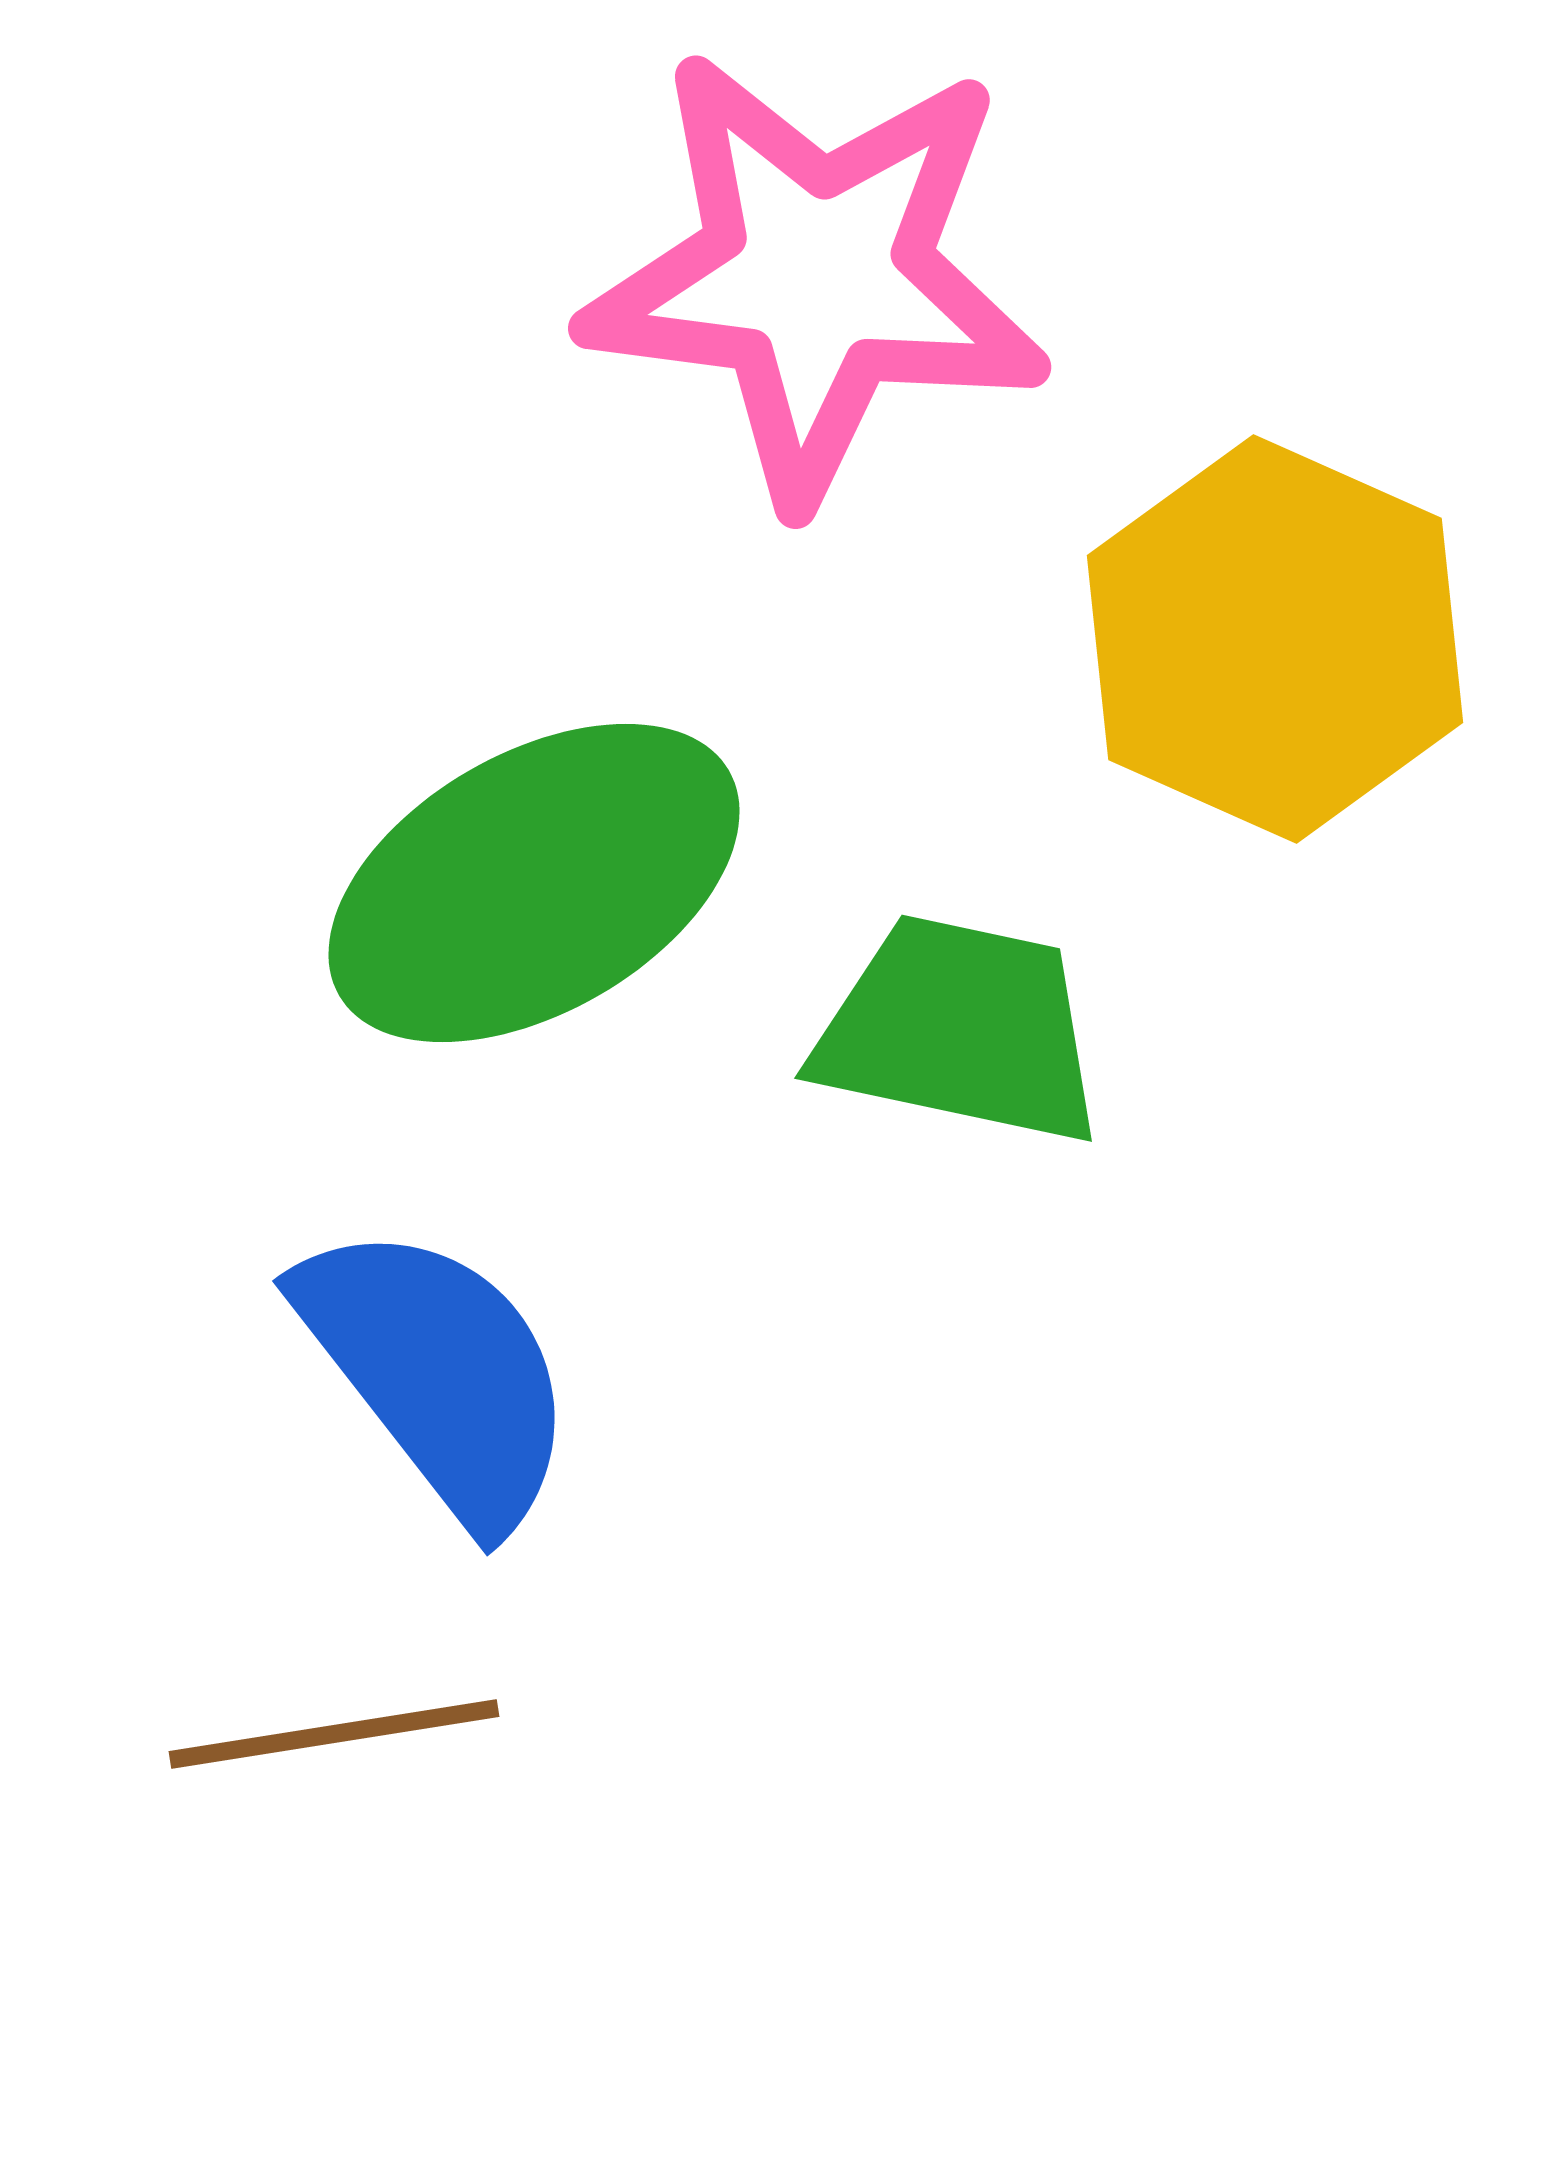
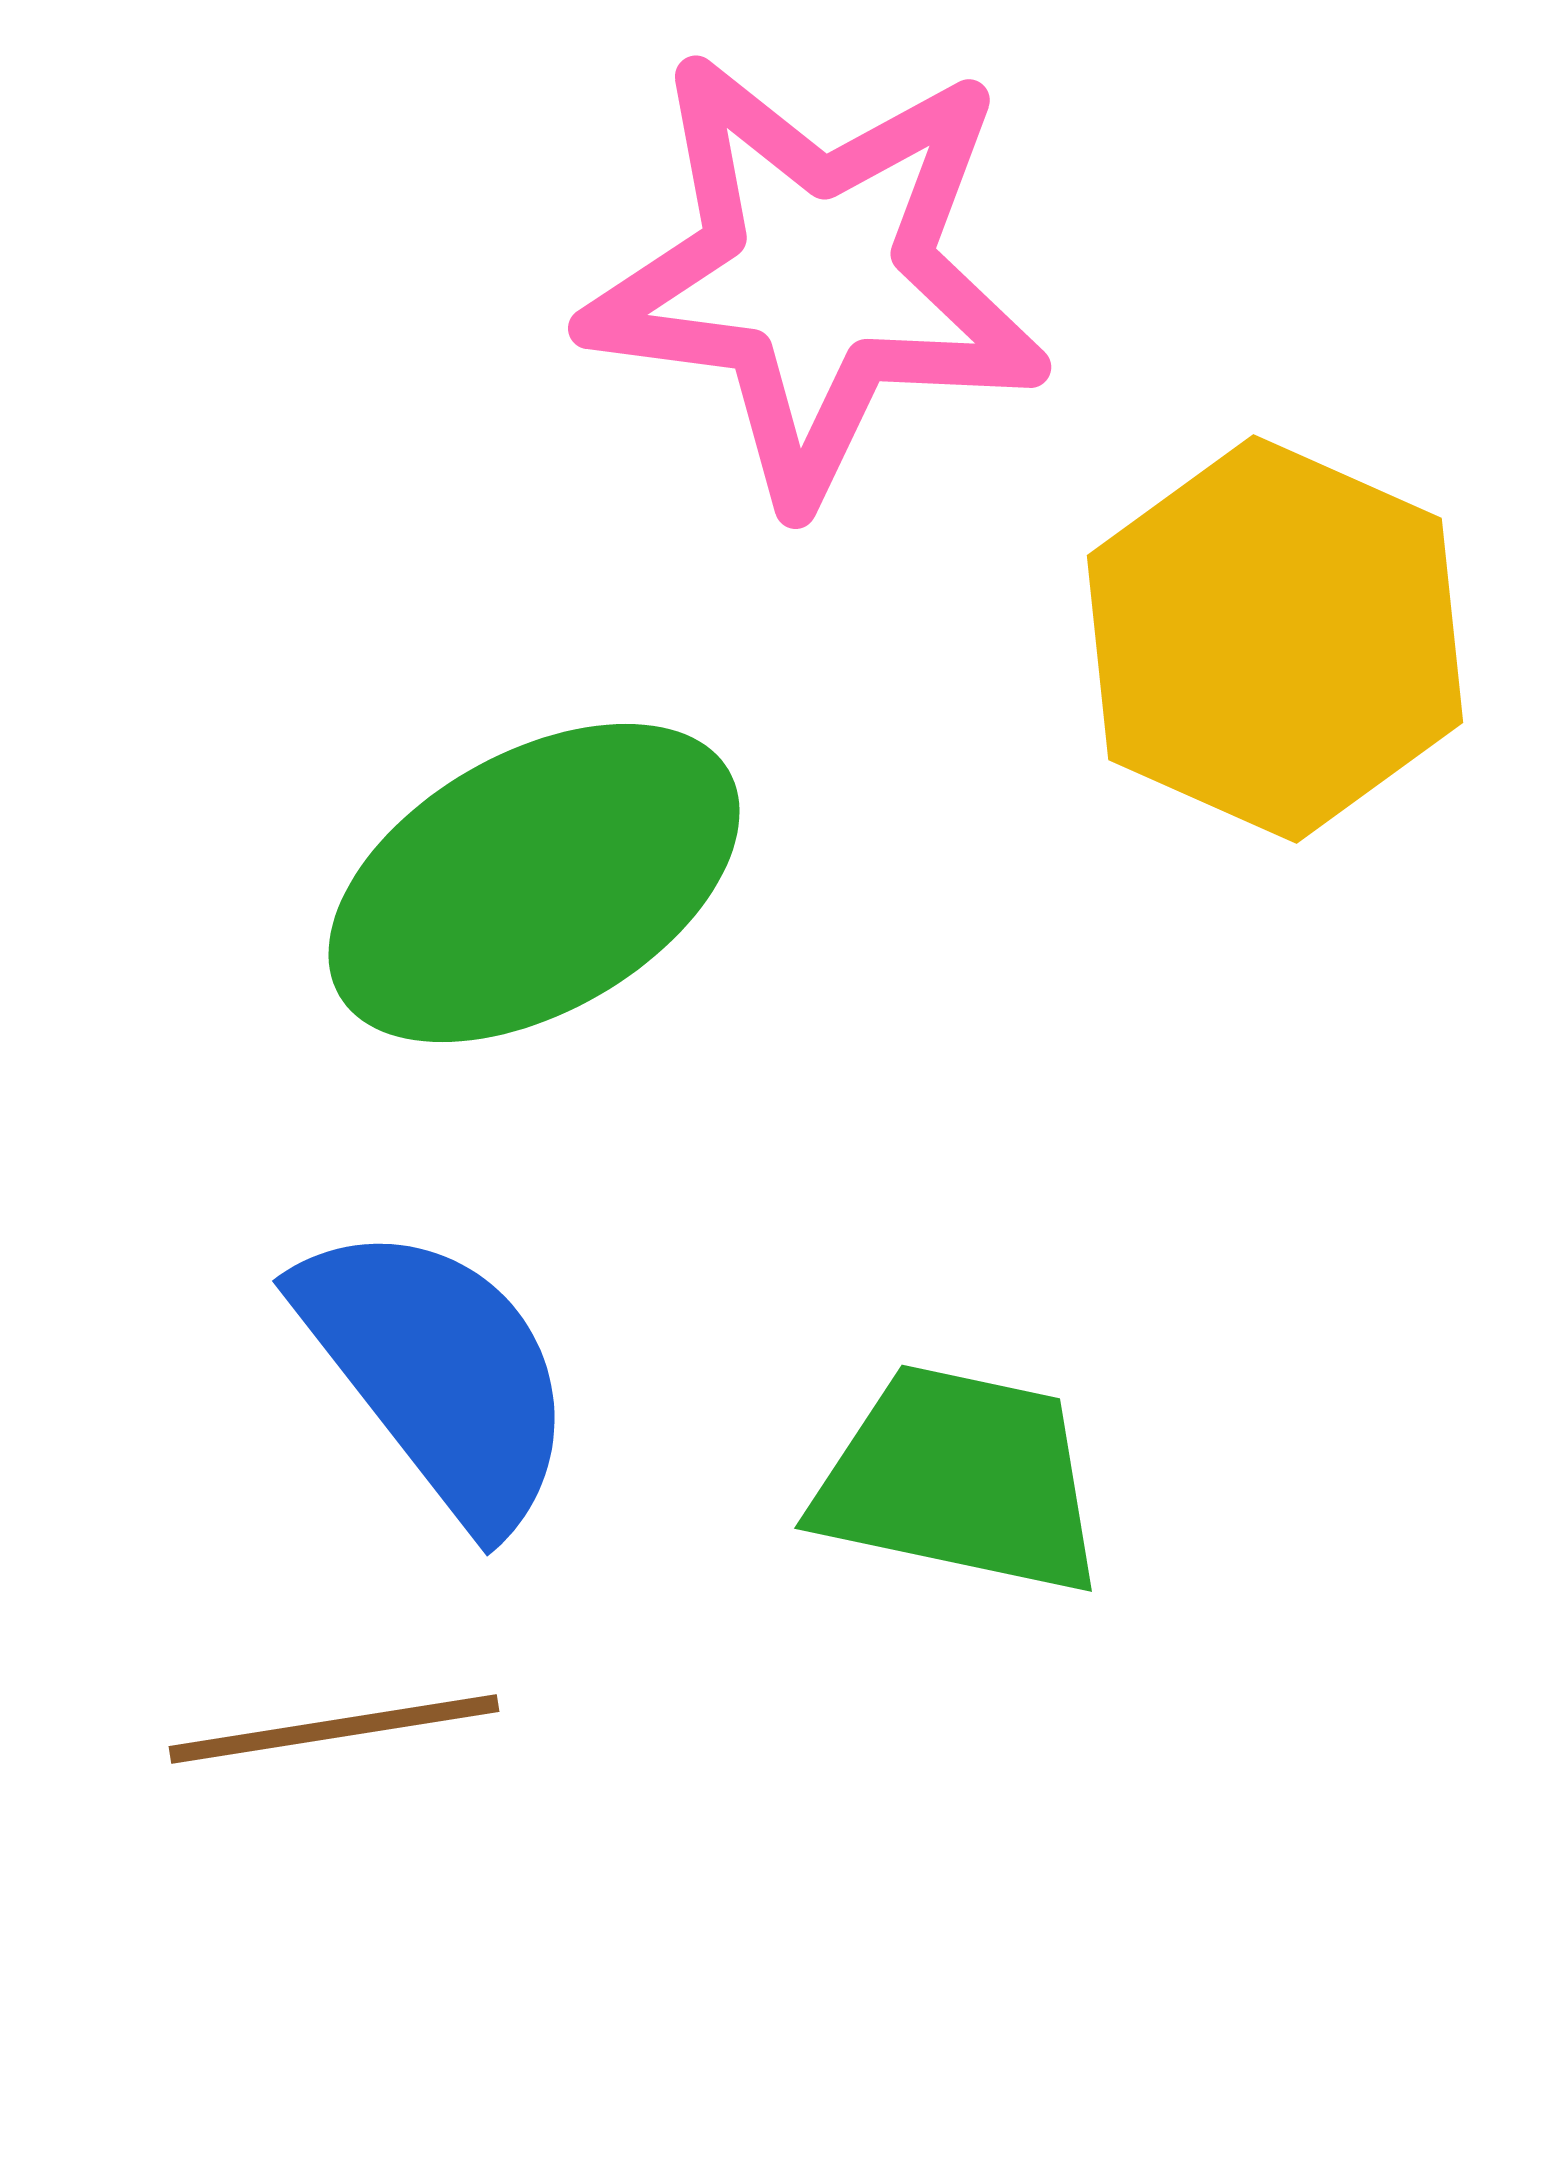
green trapezoid: moved 450 px down
brown line: moved 5 px up
